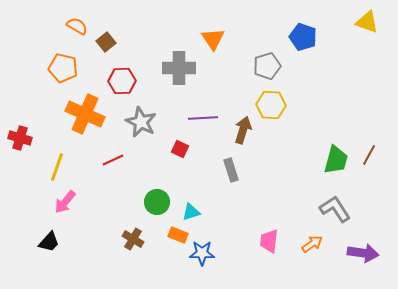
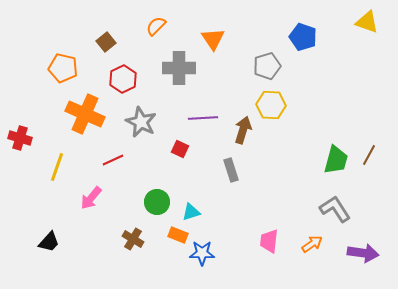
orange semicircle: moved 79 px right; rotated 75 degrees counterclockwise
red hexagon: moved 1 px right, 2 px up; rotated 24 degrees counterclockwise
pink arrow: moved 26 px right, 4 px up
